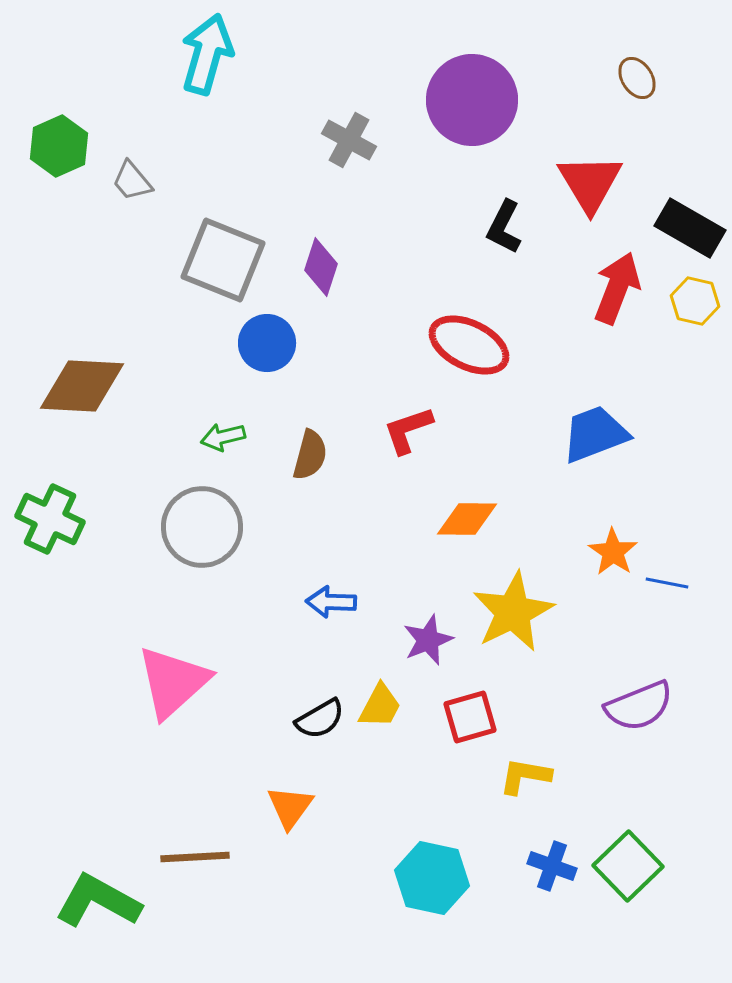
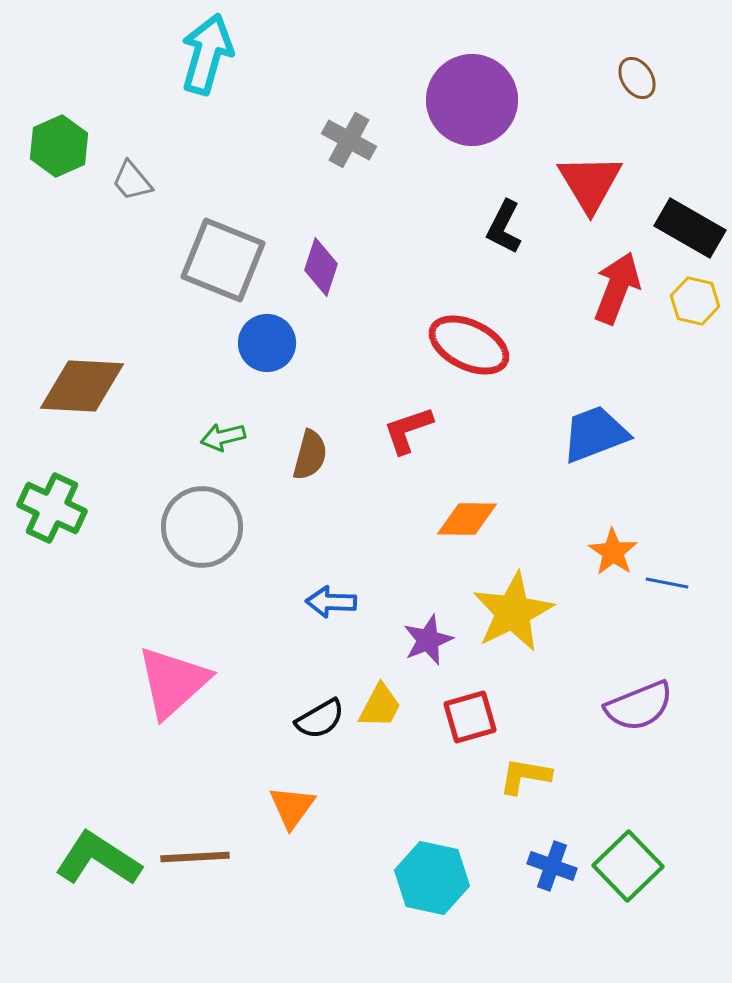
green cross: moved 2 px right, 11 px up
orange triangle: moved 2 px right
green L-shape: moved 42 px up; rotated 4 degrees clockwise
